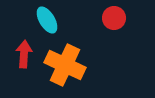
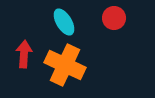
cyan ellipse: moved 17 px right, 2 px down
